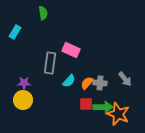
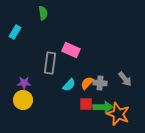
cyan semicircle: moved 4 px down
